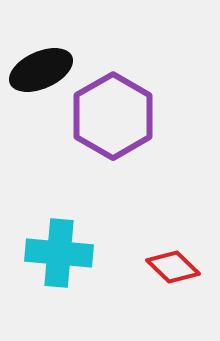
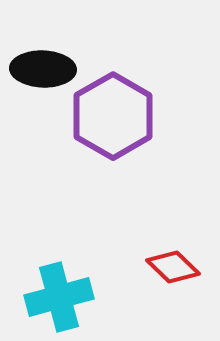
black ellipse: moved 2 px right, 1 px up; rotated 26 degrees clockwise
cyan cross: moved 44 px down; rotated 20 degrees counterclockwise
